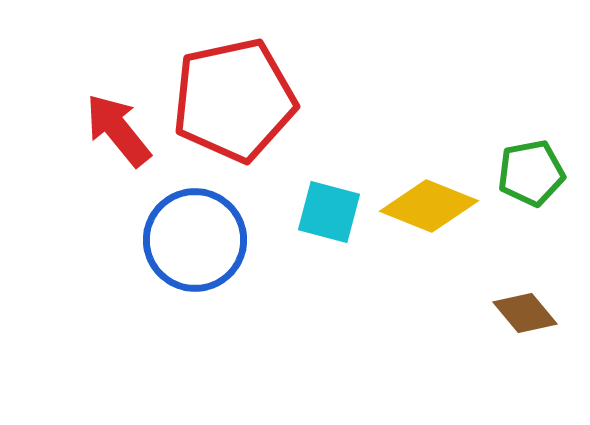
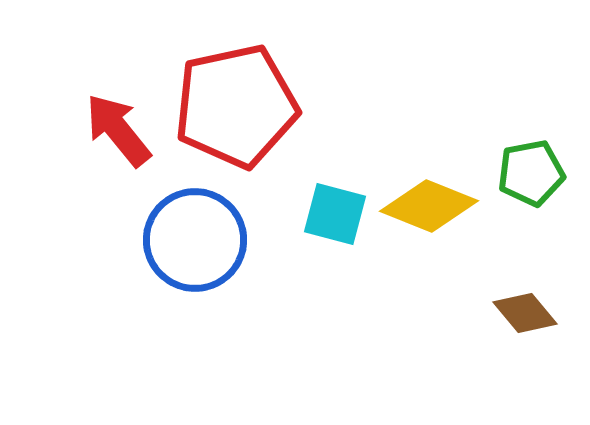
red pentagon: moved 2 px right, 6 px down
cyan square: moved 6 px right, 2 px down
